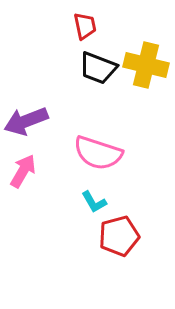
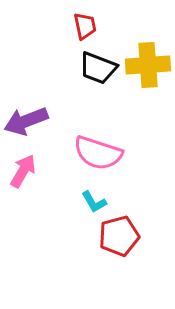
yellow cross: moved 2 px right; rotated 18 degrees counterclockwise
